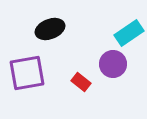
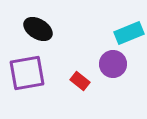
black ellipse: moved 12 px left; rotated 52 degrees clockwise
cyan rectangle: rotated 12 degrees clockwise
red rectangle: moved 1 px left, 1 px up
